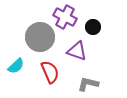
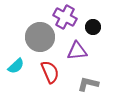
purple triangle: rotated 25 degrees counterclockwise
